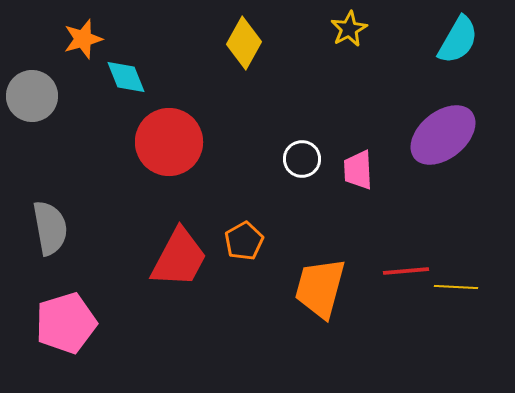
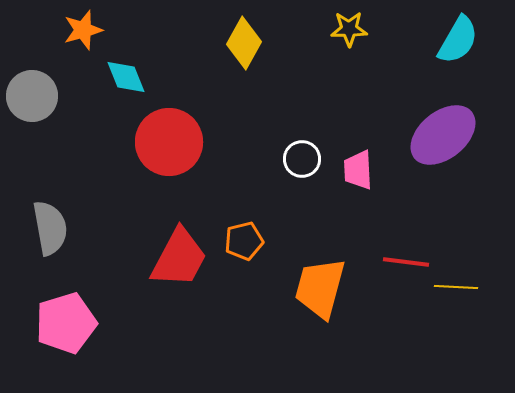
yellow star: rotated 27 degrees clockwise
orange star: moved 9 px up
orange pentagon: rotated 15 degrees clockwise
red line: moved 9 px up; rotated 12 degrees clockwise
